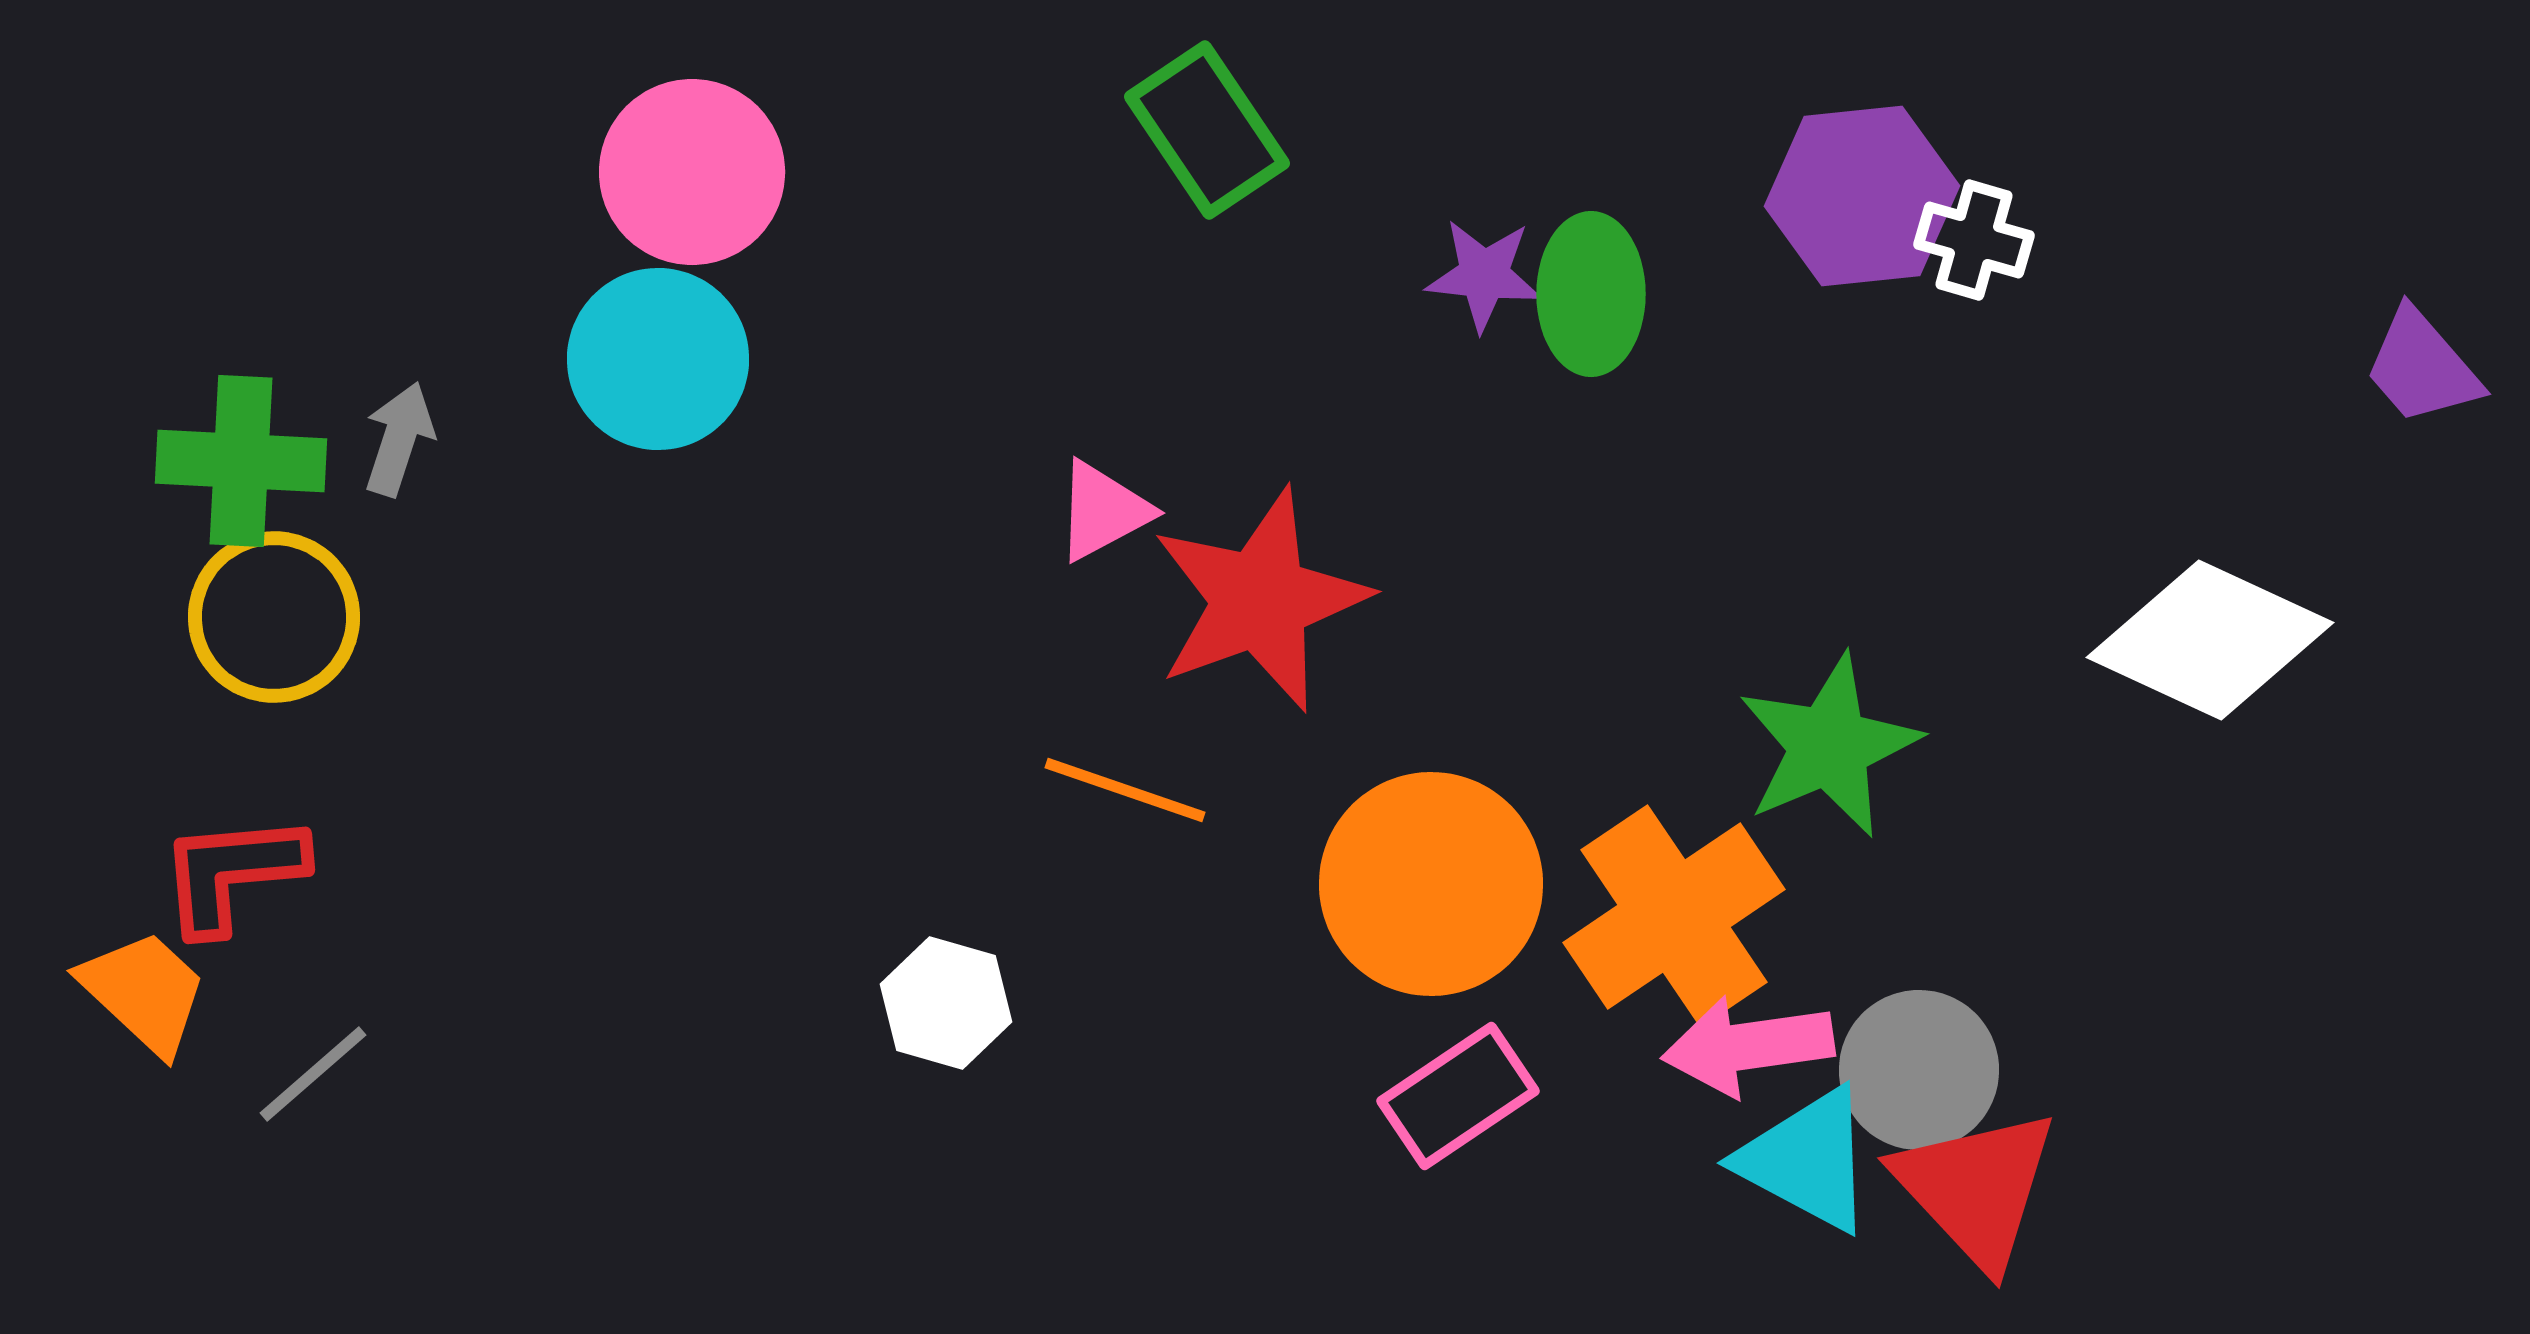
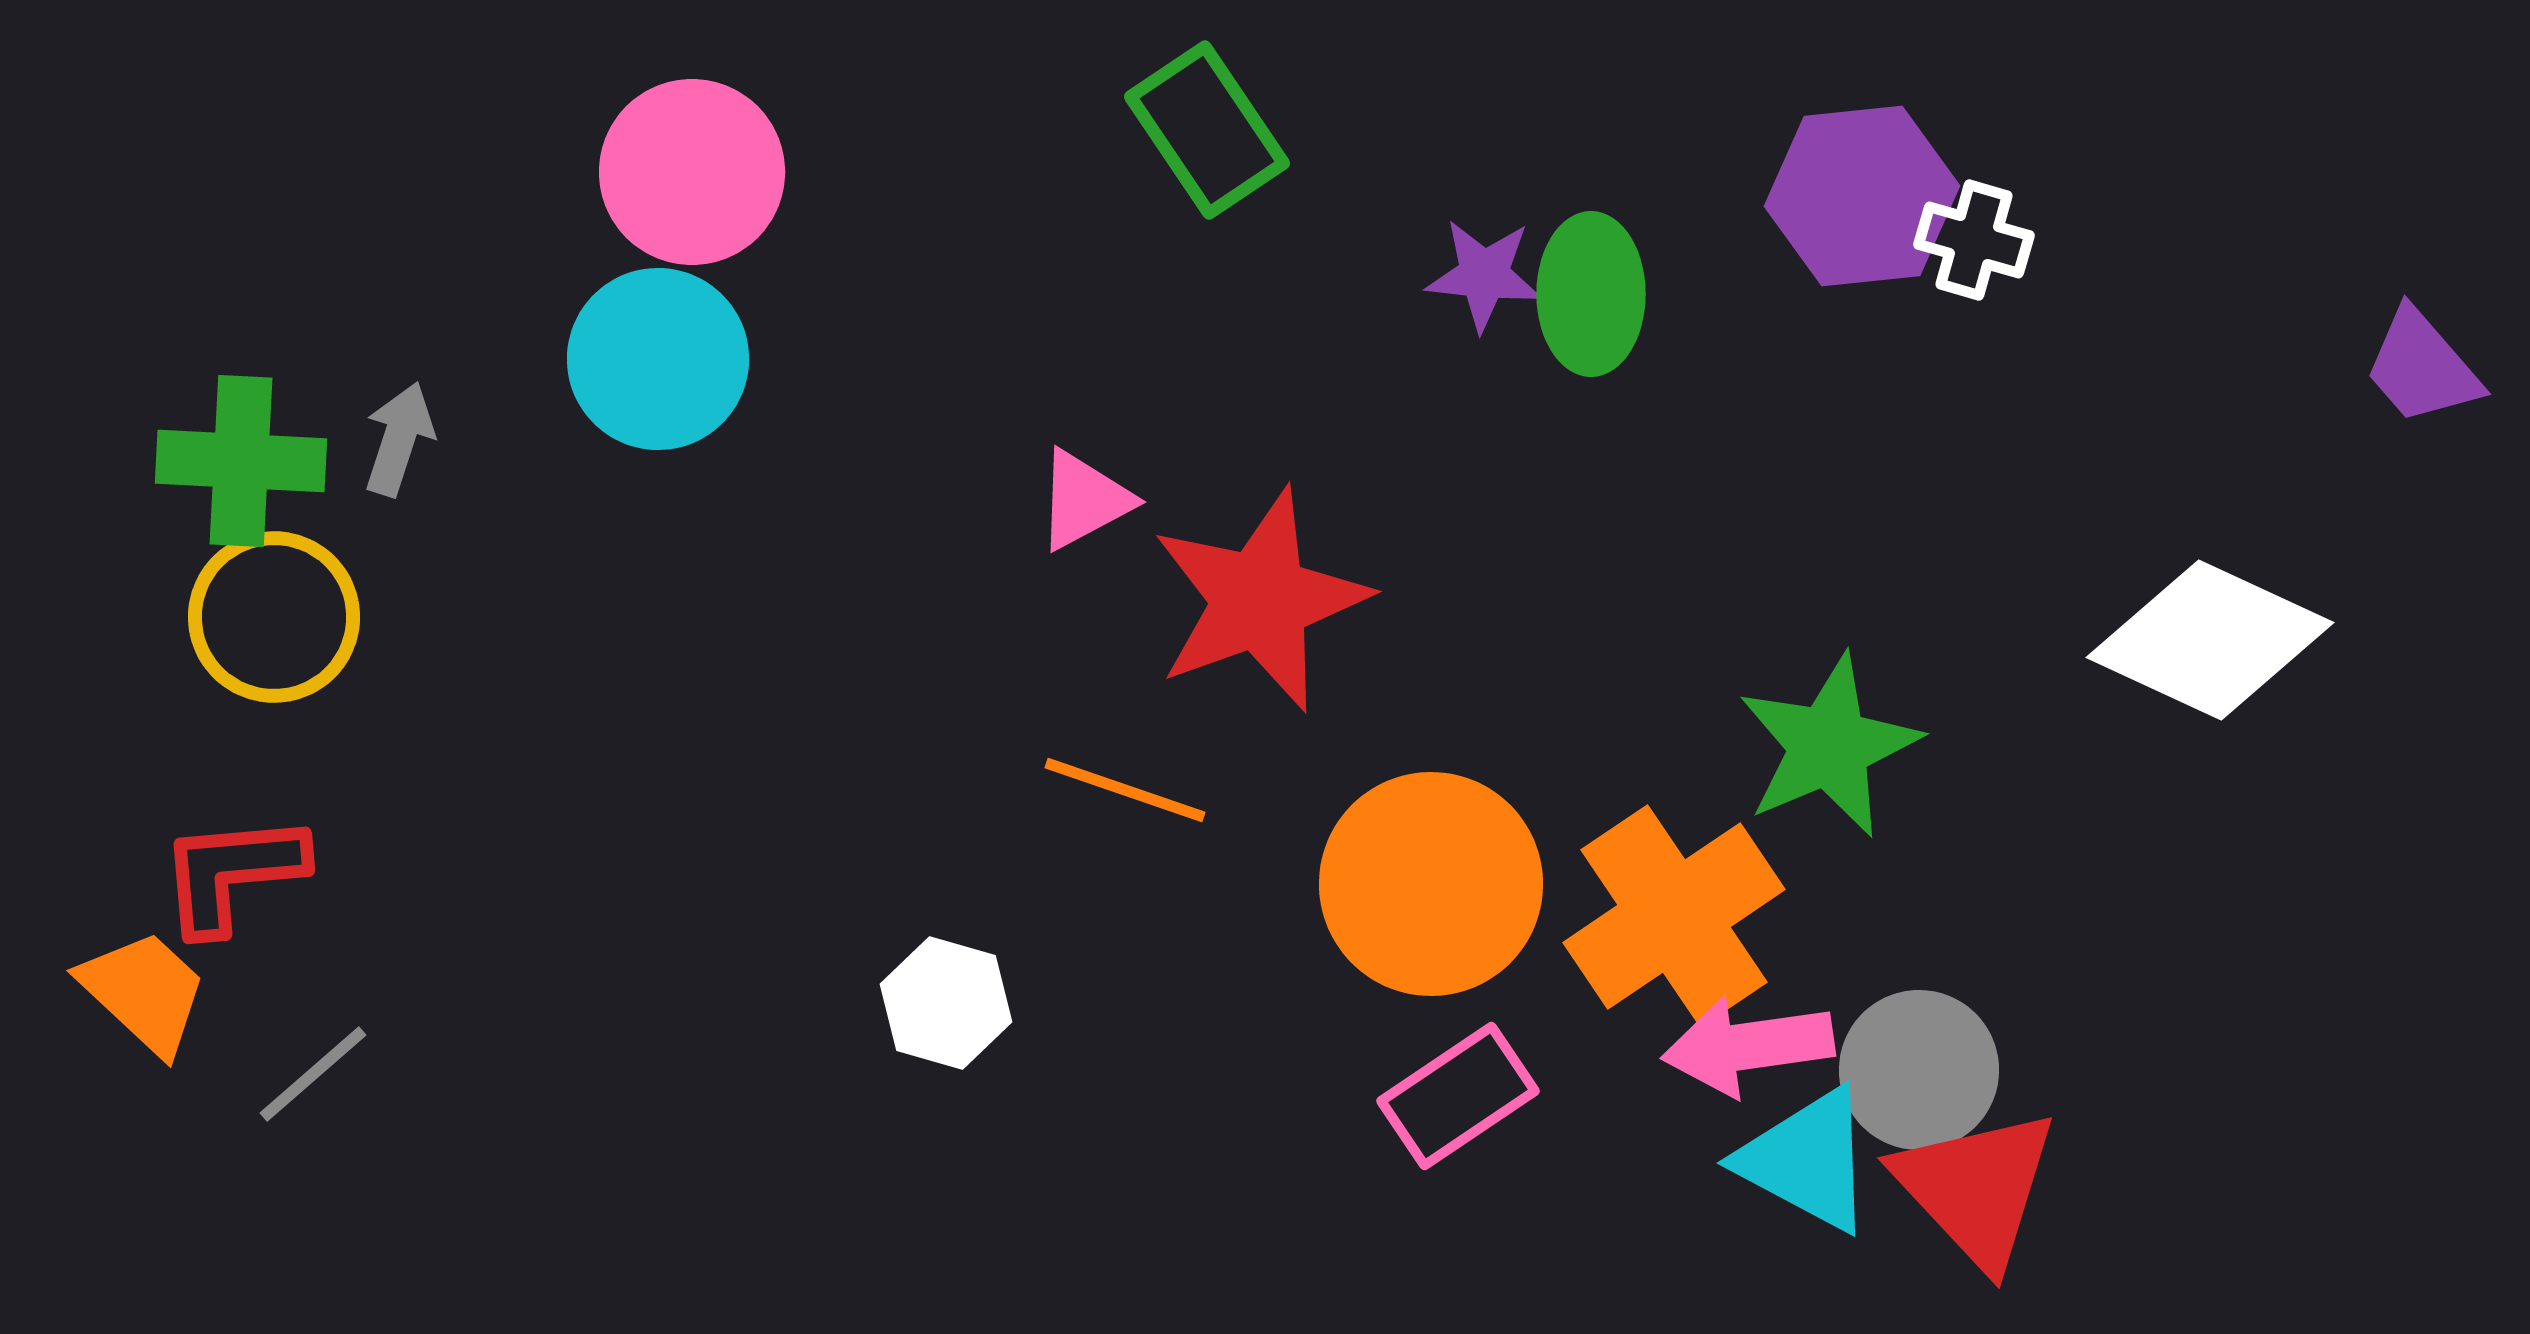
pink triangle: moved 19 px left, 11 px up
